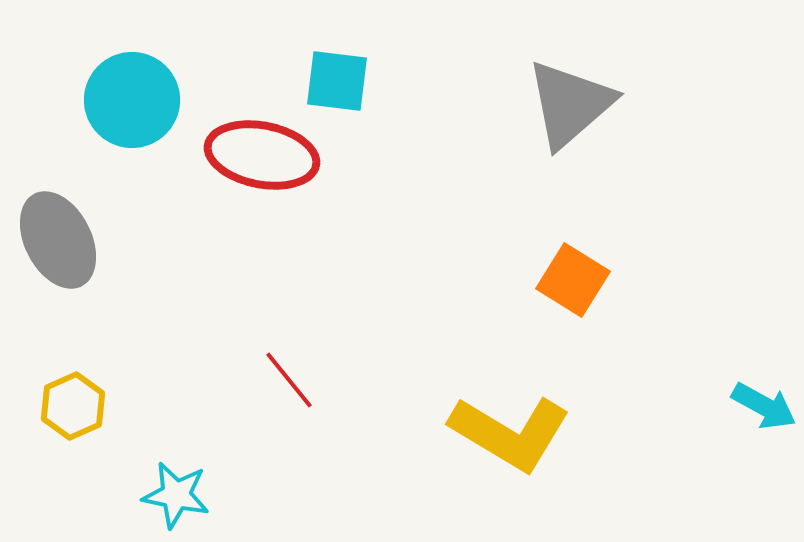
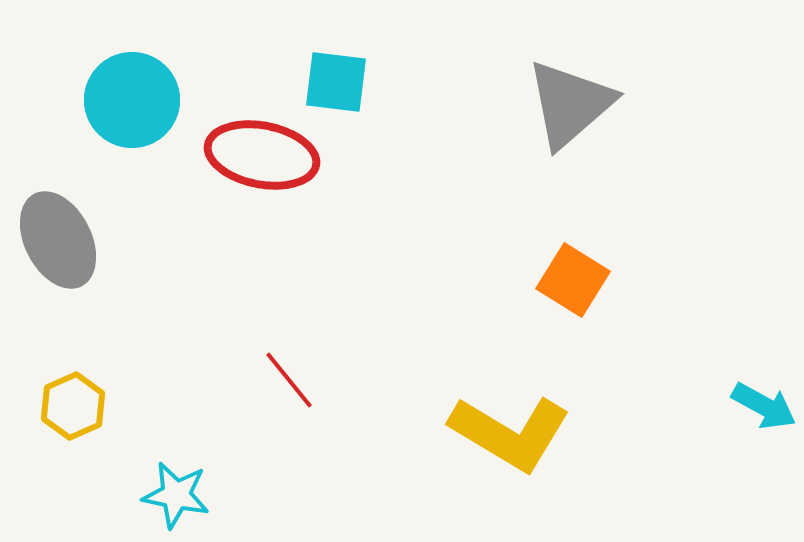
cyan square: moved 1 px left, 1 px down
